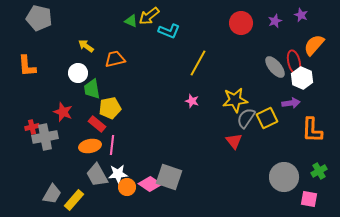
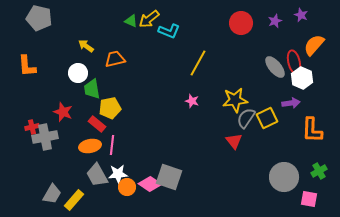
yellow arrow at (149, 16): moved 3 px down
